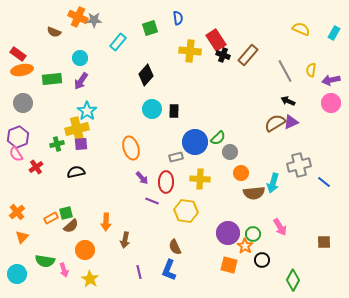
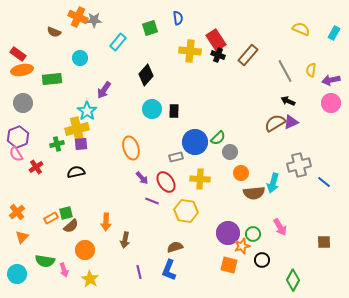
black cross at (223, 55): moved 5 px left
purple arrow at (81, 81): moved 23 px right, 9 px down
red ellipse at (166, 182): rotated 35 degrees counterclockwise
orange star at (245, 246): moved 3 px left; rotated 21 degrees clockwise
brown semicircle at (175, 247): rotated 98 degrees clockwise
